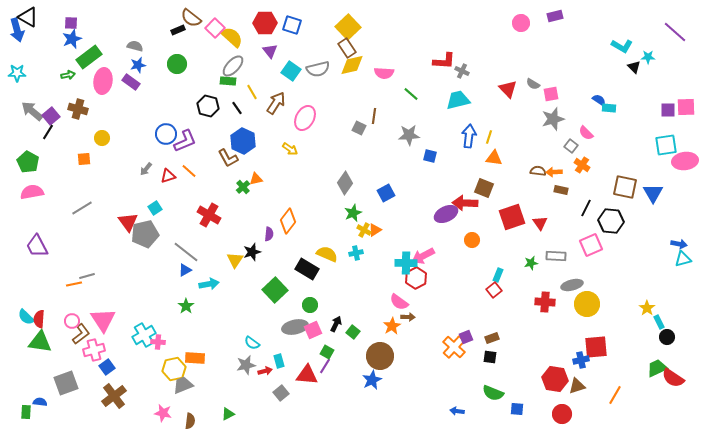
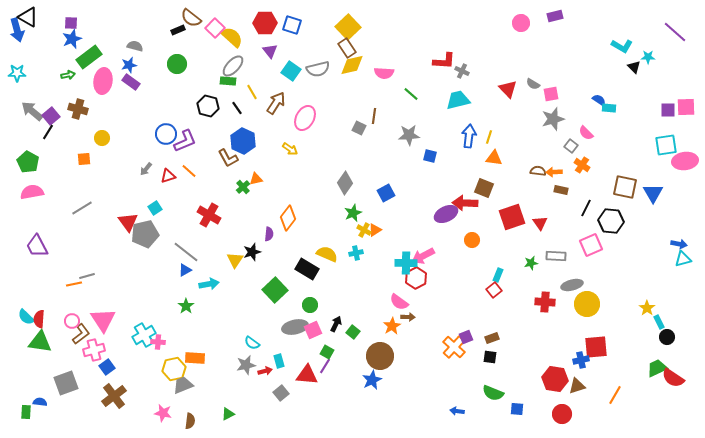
blue star at (138, 65): moved 9 px left
orange diamond at (288, 221): moved 3 px up
